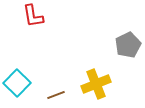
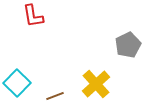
yellow cross: rotated 20 degrees counterclockwise
brown line: moved 1 px left, 1 px down
